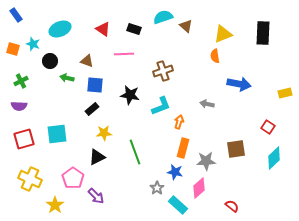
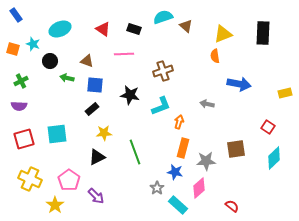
pink pentagon at (73, 178): moved 4 px left, 2 px down
